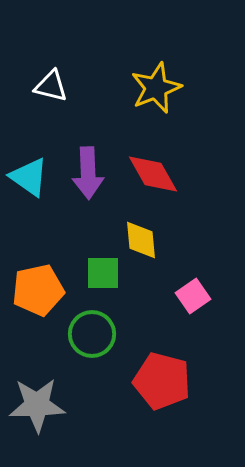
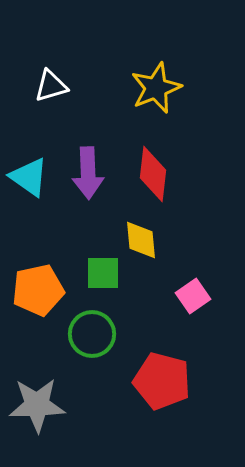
white triangle: rotated 30 degrees counterclockwise
red diamond: rotated 36 degrees clockwise
